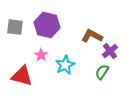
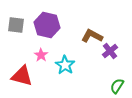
gray square: moved 1 px right, 2 px up
cyan star: rotated 12 degrees counterclockwise
green semicircle: moved 15 px right, 14 px down
